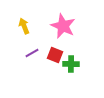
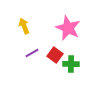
pink star: moved 5 px right, 2 px down
red square: rotated 14 degrees clockwise
